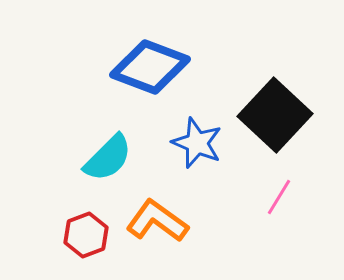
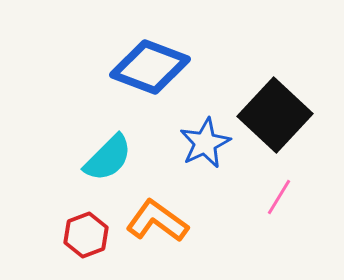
blue star: moved 8 px right; rotated 24 degrees clockwise
